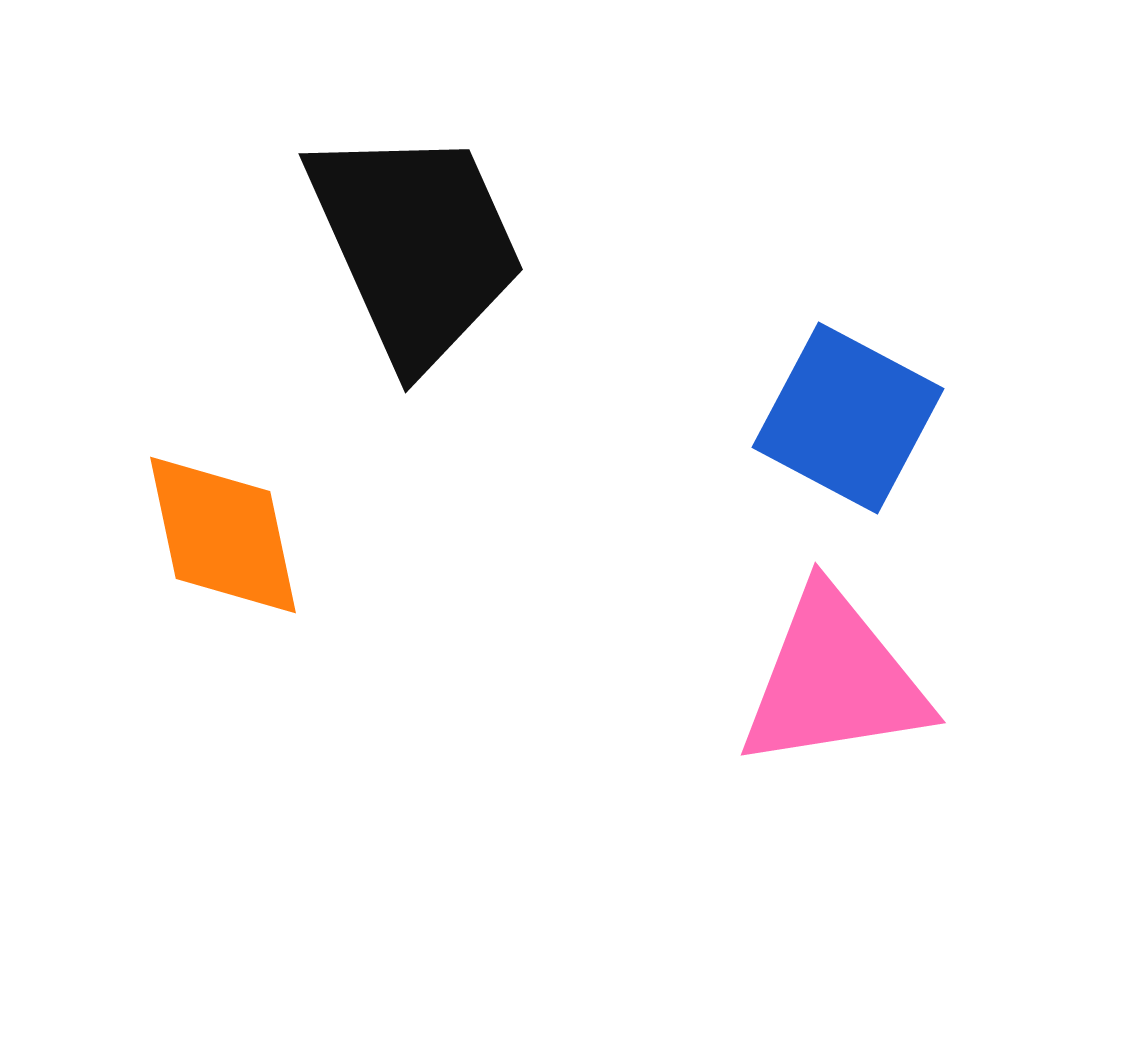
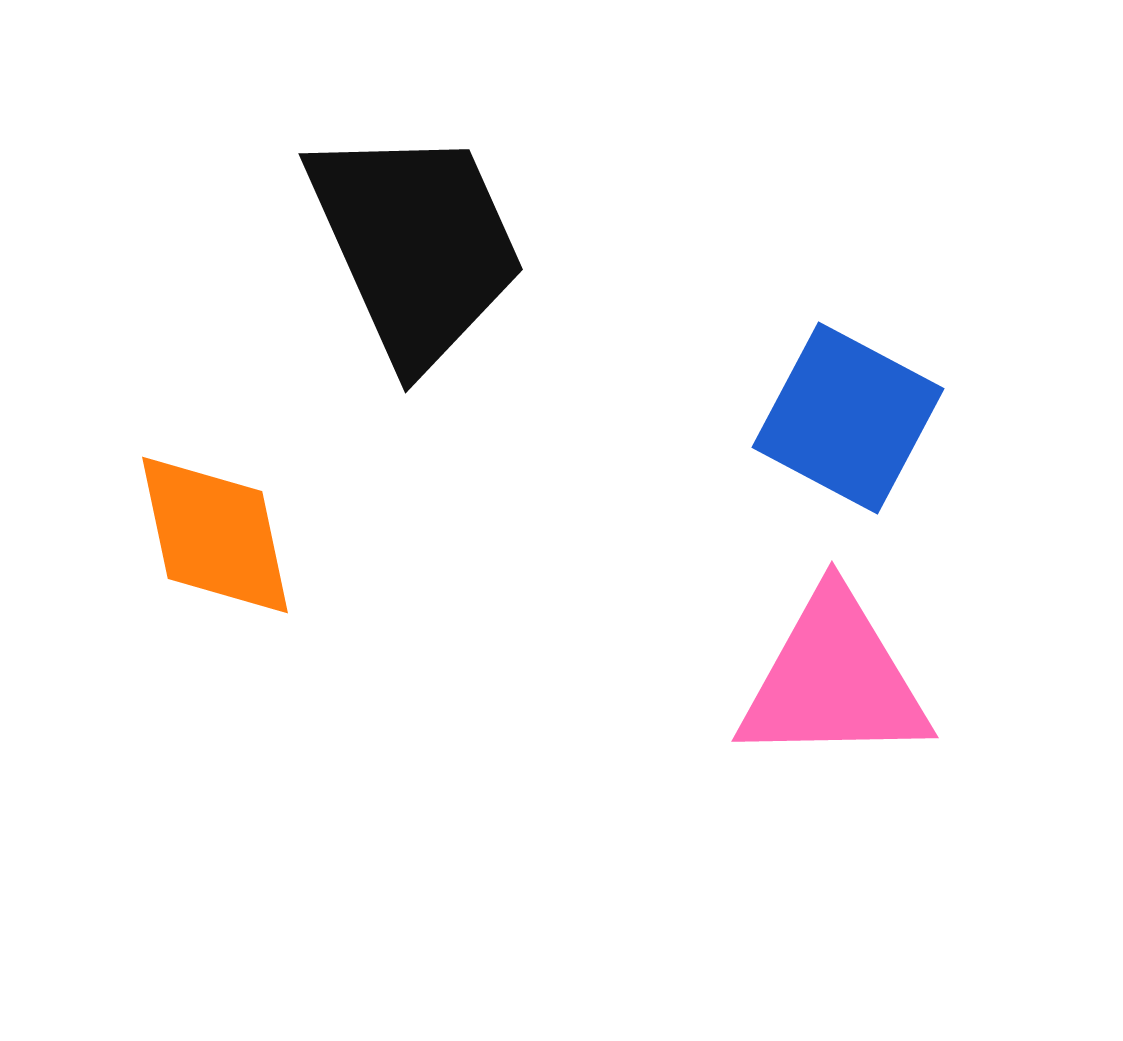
orange diamond: moved 8 px left
pink triangle: rotated 8 degrees clockwise
